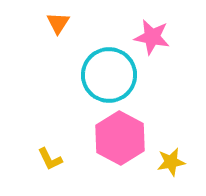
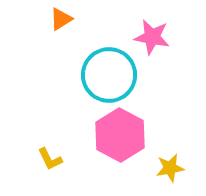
orange triangle: moved 3 px right, 4 px up; rotated 25 degrees clockwise
pink hexagon: moved 3 px up
yellow star: moved 1 px left, 6 px down
